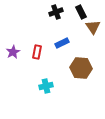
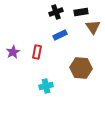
black rectangle: rotated 72 degrees counterclockwise
blue rectangle: moved 2 px left, 8 px up
